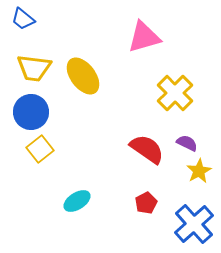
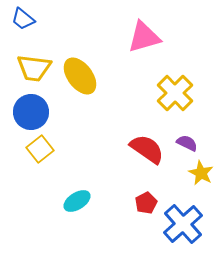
yellow ellipse: moved 3 px left
yellow star: moved 2 px right, 2 px down; rotated 15 degrees counterclockwise
blue cross: moved 11 px left
